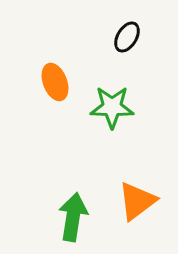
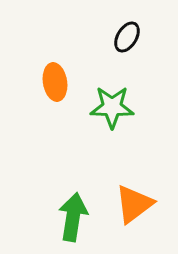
orange ellipse: rotated 12 degrees clockwise
orange triangle: moved 3 px left, 3 px down
